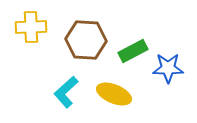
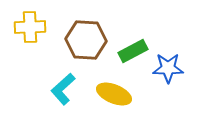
yellow cross: moved 1 px left
cyan L-shape: moved 3 px left, 3 px up
